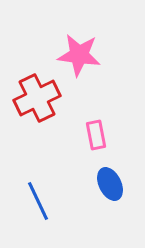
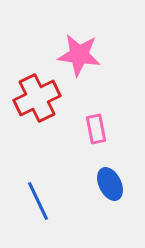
pink rectangle: moved 6 px up
